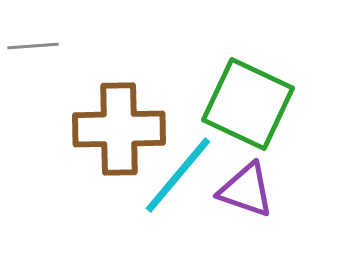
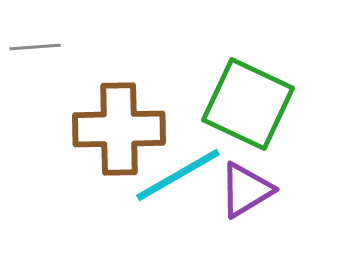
gray line: moved 2 px right, 1 px down
cyan line: rotated 20 degrees clockwise
purple triangle: rotated 50 degrees counterclockwise
